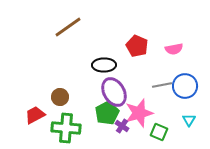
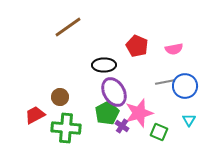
gray line: moved 3 px right, 3 px up
